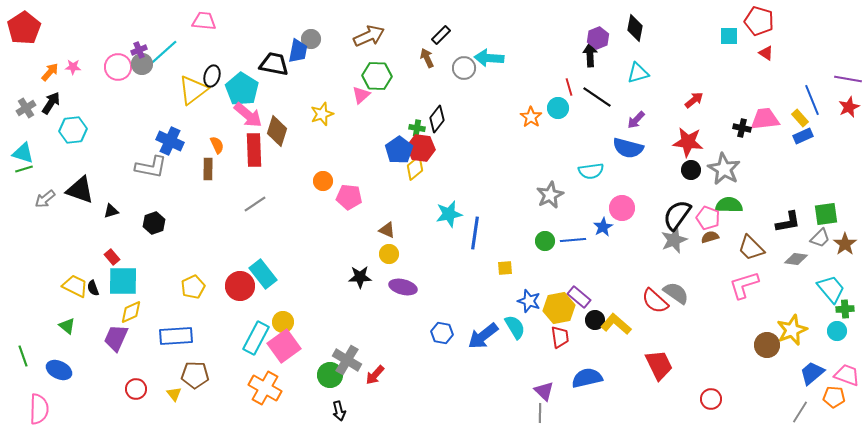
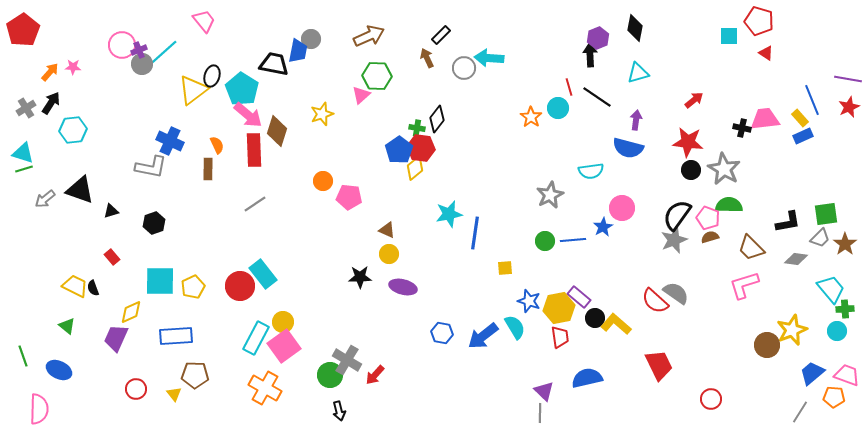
pink trapezoid at (204, 21): rotated 45 degrees clockwise
red pentagon at (24, 28): moved 1 px left, 2 px down
pink circle at (118, 67): moved 4 px right, 22 px up
purple arrow at (636, 120): rotated 144 degrees clockwise
cyan square at (123, 281): moved 37 px right
black circle at (595, 320): moved 2 px up
